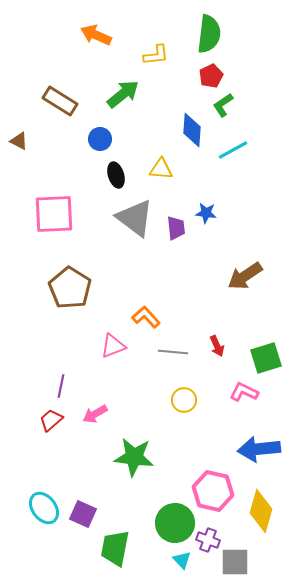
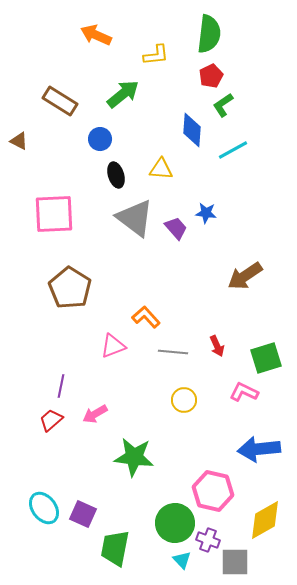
purple trapezoid: rotated 35 degrees counterclockwise
yellow diamond: moved 4 px right, 9 px down; rotated 45 degrees clockwise
